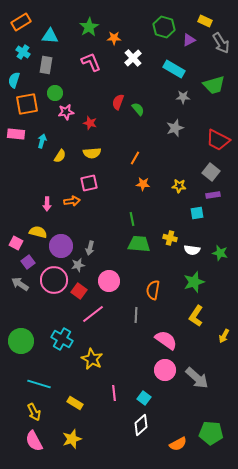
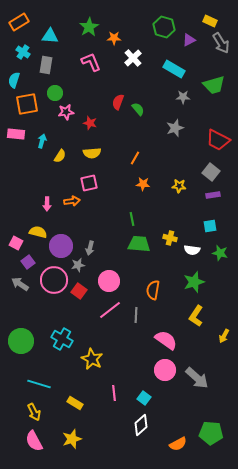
yellow rectangle at (205, 21): moved 5 px right
orange rectangle at (21, 22): moved 2 px left
cyan square at (197, 213): moved 13 px right, 13 px down
pink line at (93, 314): moved 17 px right, 4 px up
